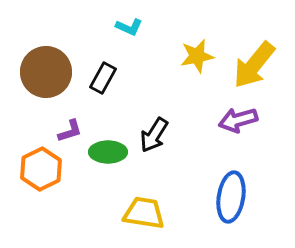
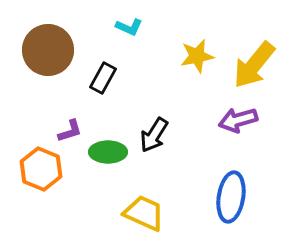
brown circle: moved 2 px right, 22 px up
orange hexagon: rotated 12 degrees counterclockwise
yellow trapezoid: rotated 15 degrees clockwise
